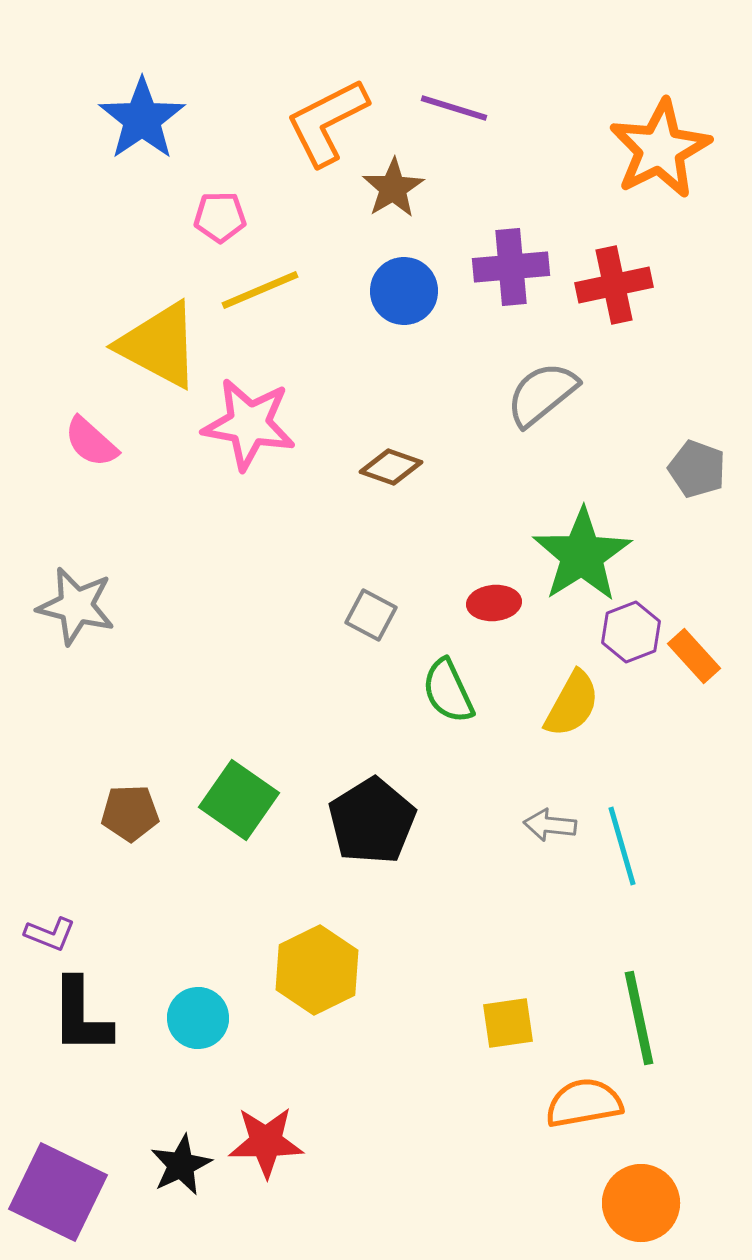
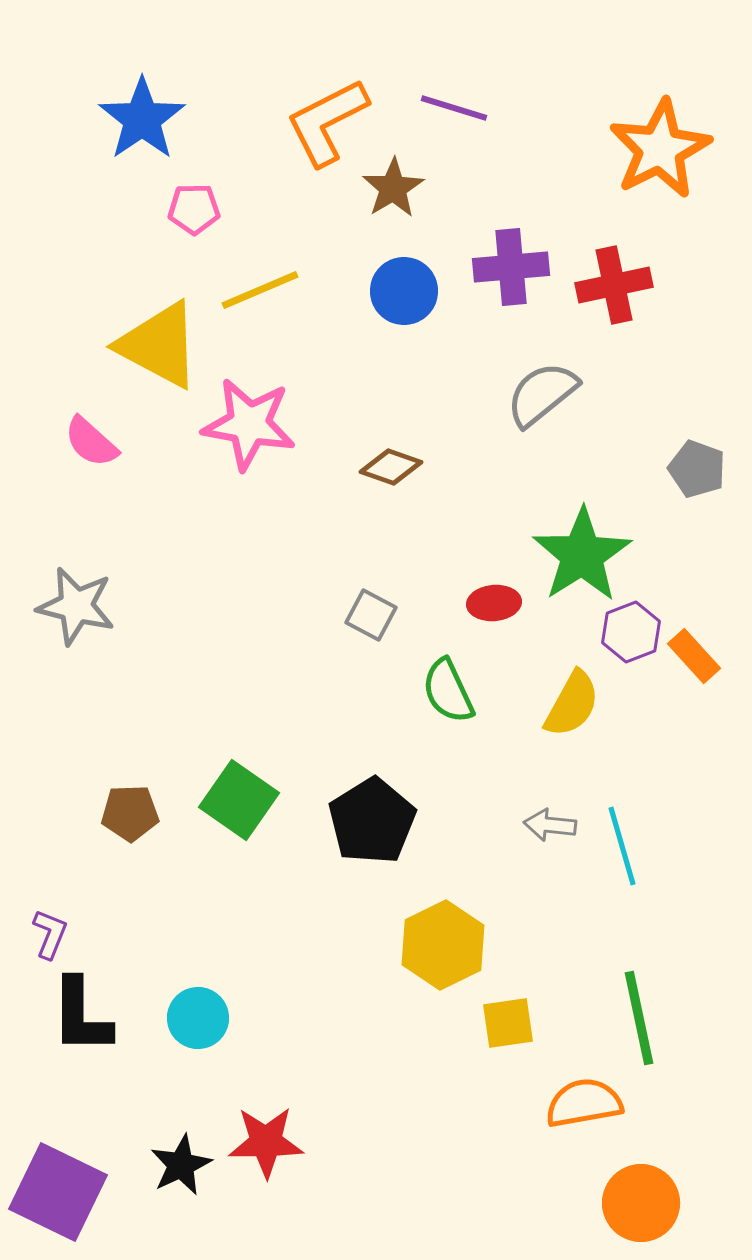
pink pentagon: moved 26 px left, 8 px up
purple L-shape: rotated 90 degrees counterclockwise
yellow hexagon: moved 126 px right, 25 px up
